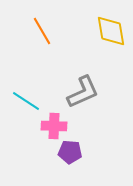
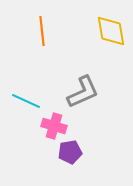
orange line: rotated 24 degrees clockwise
cyan line: rotated 8 degrees counterclockwise
pink cross: rotated 15 degrees clockwise
purple pentagon: rotated 15 degrees counterclockwise
